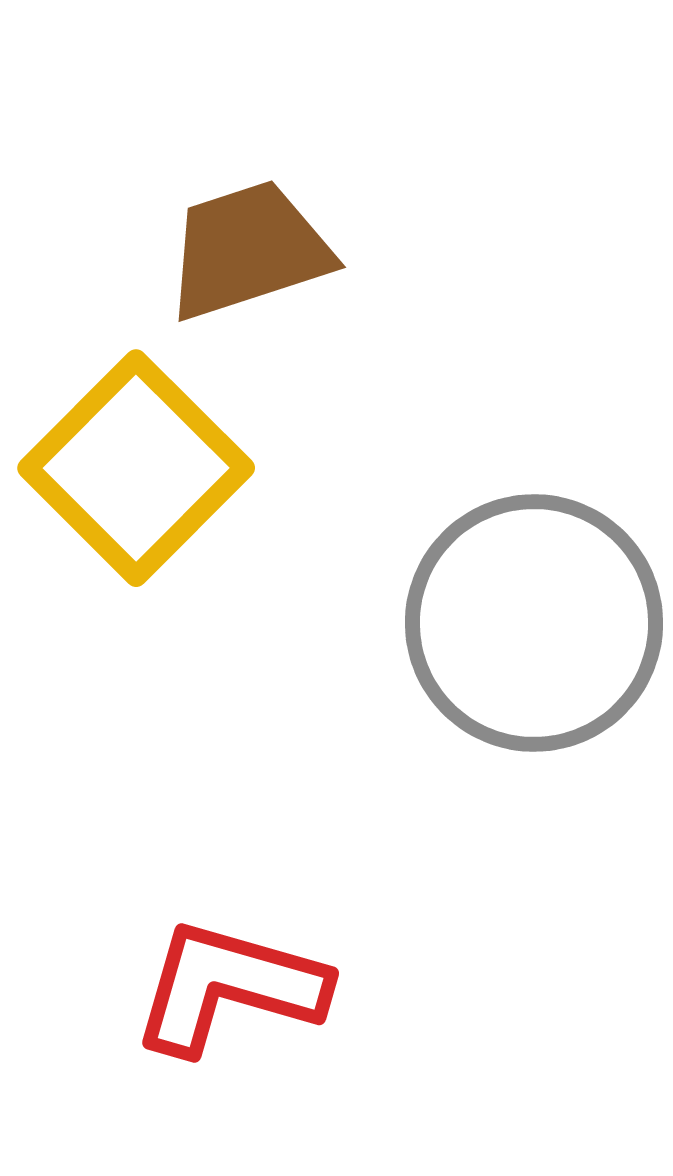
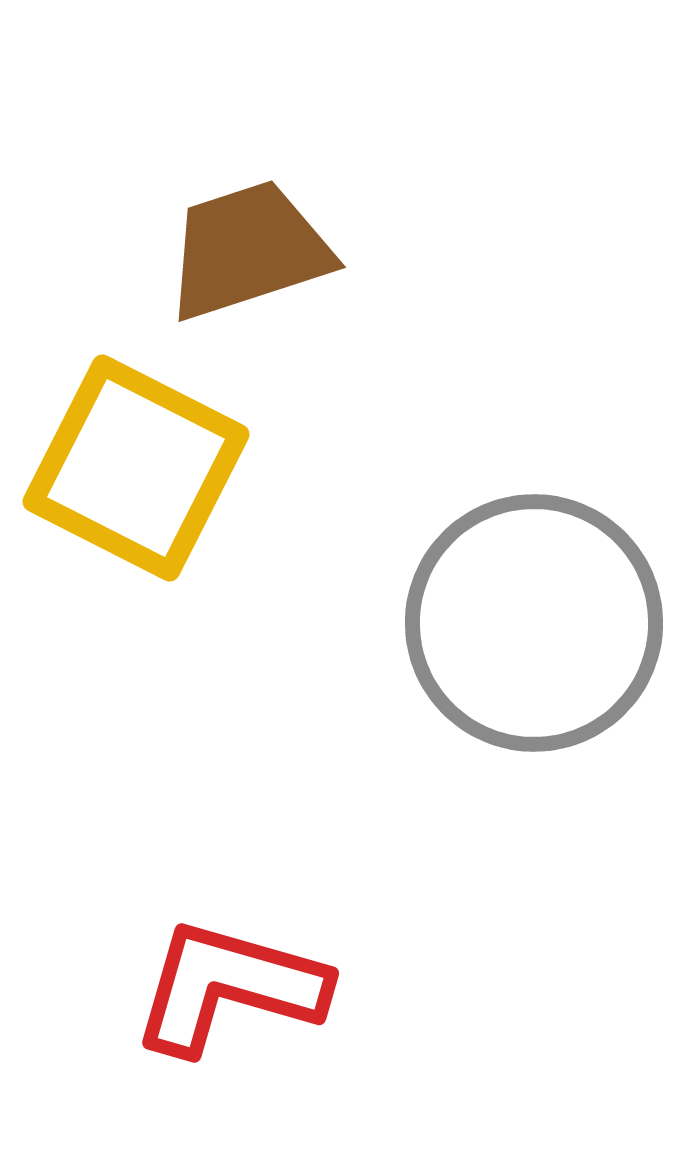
yellow square: rotated 18 degrees counterclockwise
